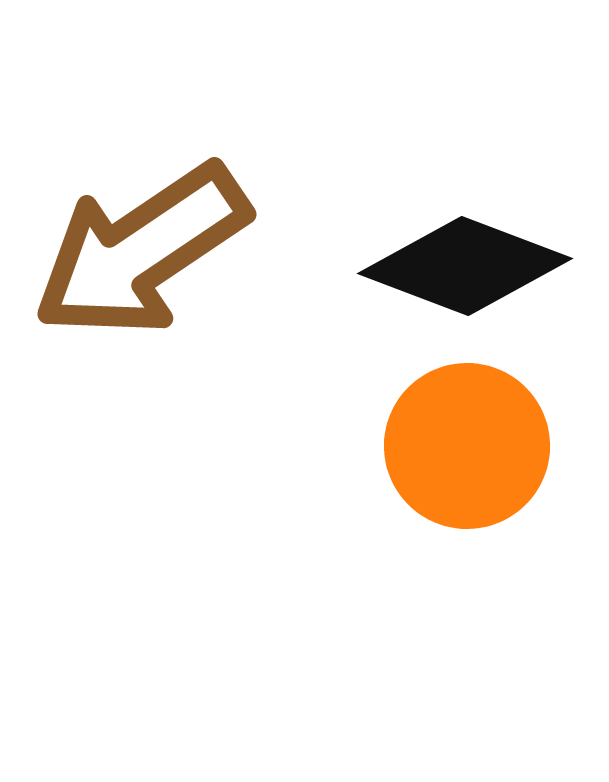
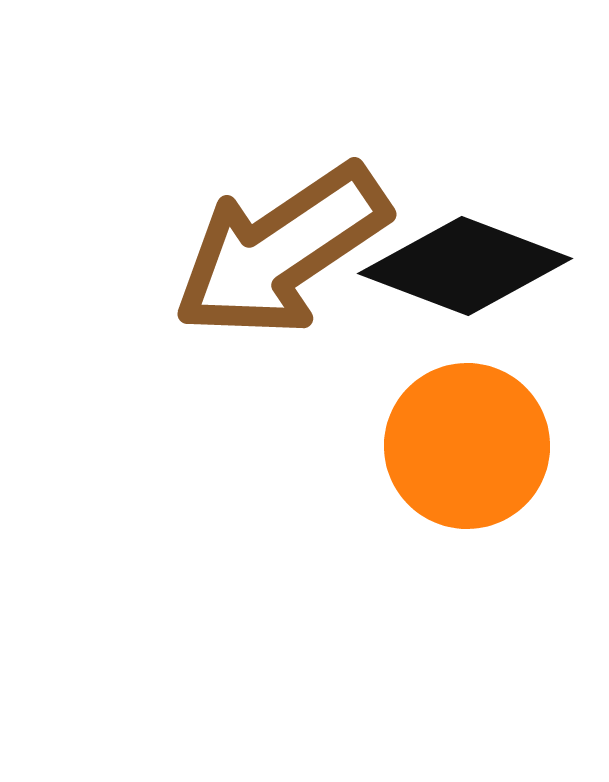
brown arrow: moved 140 px right
